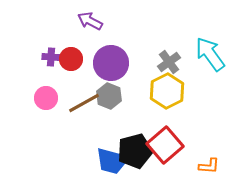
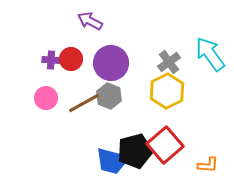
purple cross: moved 3 px down
orange L-shape: moved 1 px left, 1 px up
